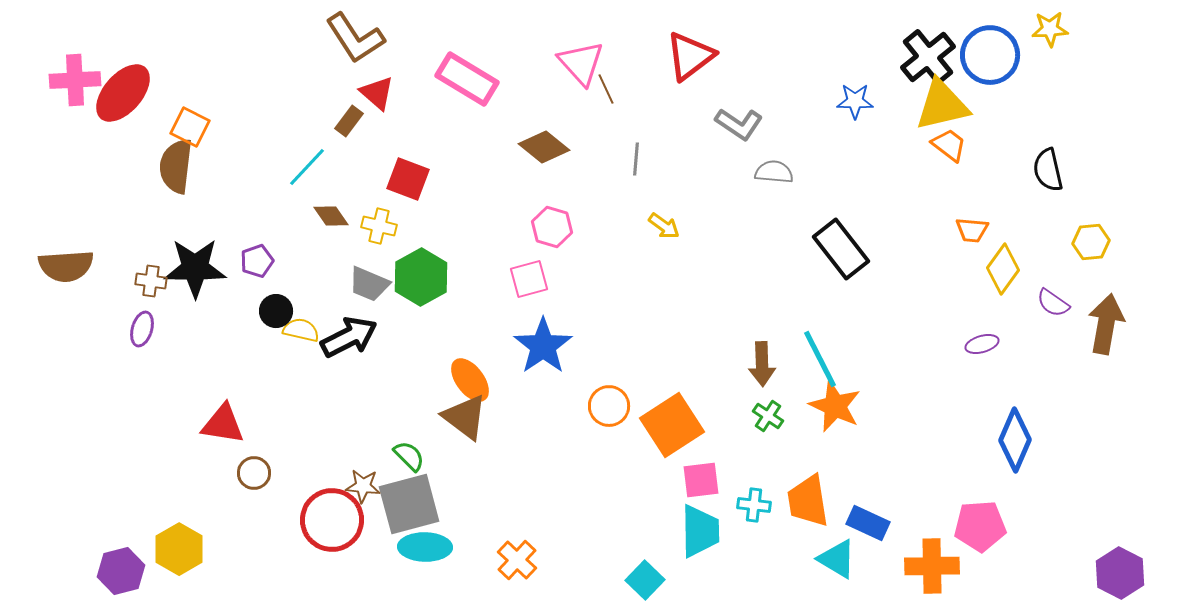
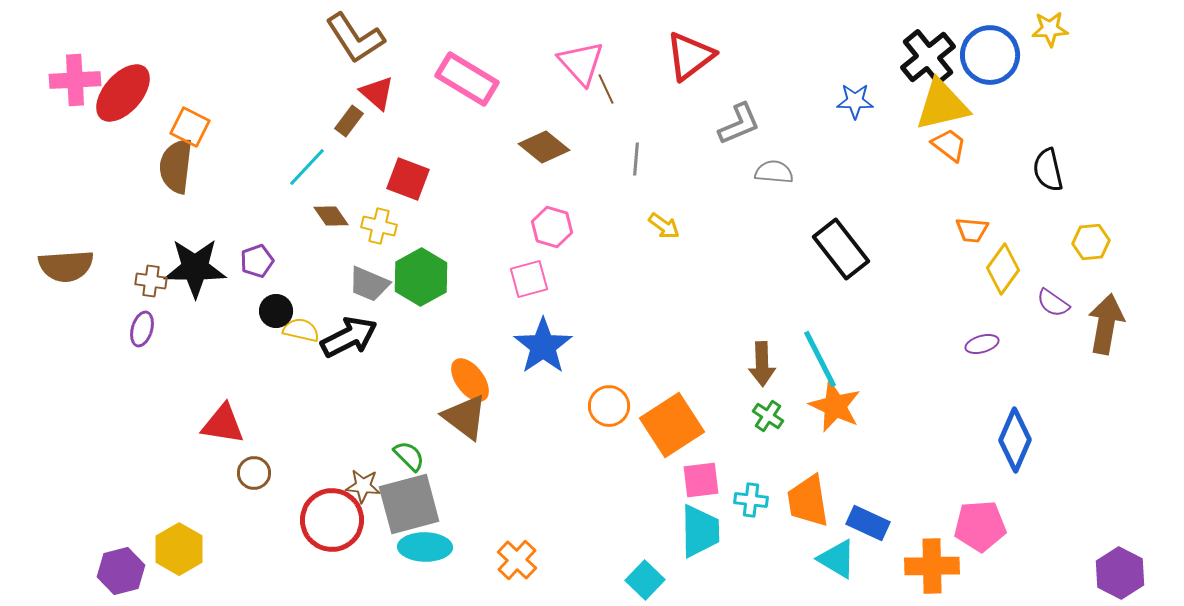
gray L-shape at (739, 124): rotated 57 degrees counterclockwise
cyan cross at (754, 505): moved 3 px left, 5 px up
